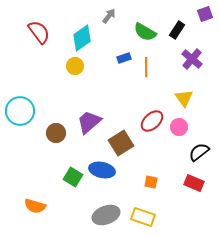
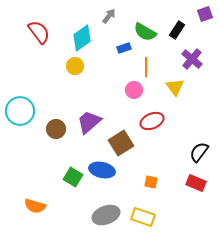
blue rectangle: moved 10 px up
yellow triangle: moved 9 px left, 11 px up
red ellipse: rotated 20 degrees clockwise
pink circle: moved 45 px left, 37 px up
brown circle: moved 4 px up
black semicircle: rotated 15 degrees counterclockwise
red rectangle: moved 2 px right
